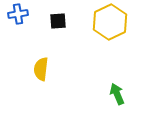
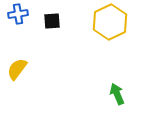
black square: moved 6 px left
yellow semicircle: moved 24 px left; rotated 30 degrees clockwise
